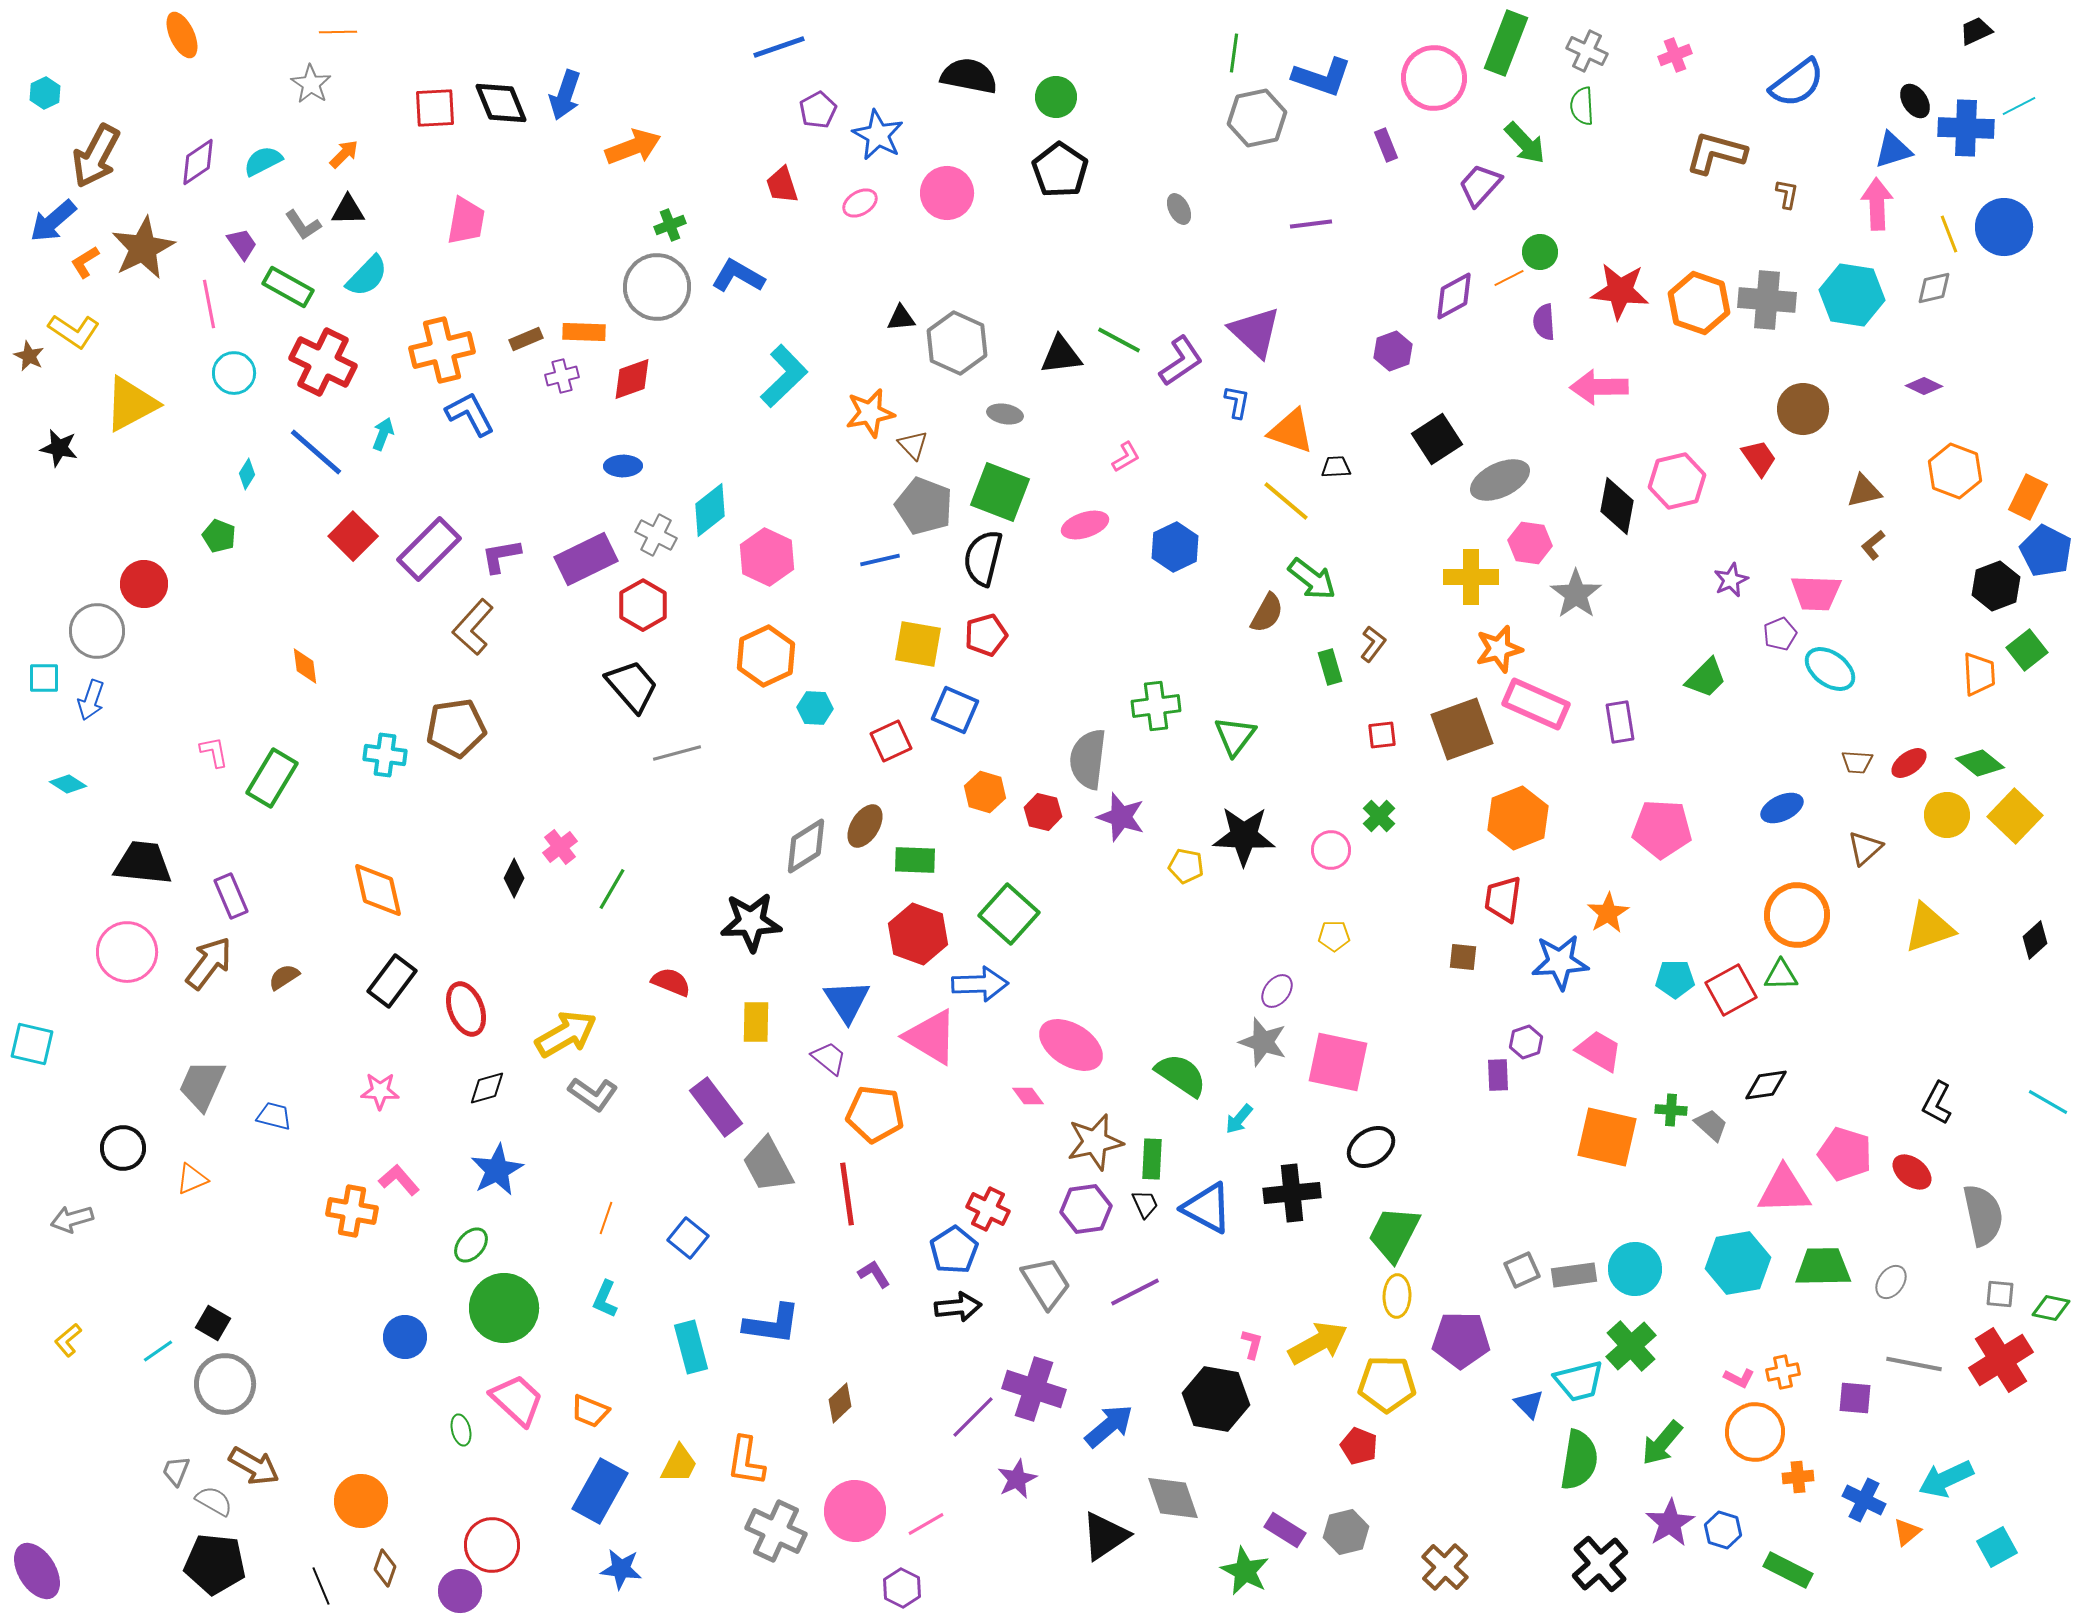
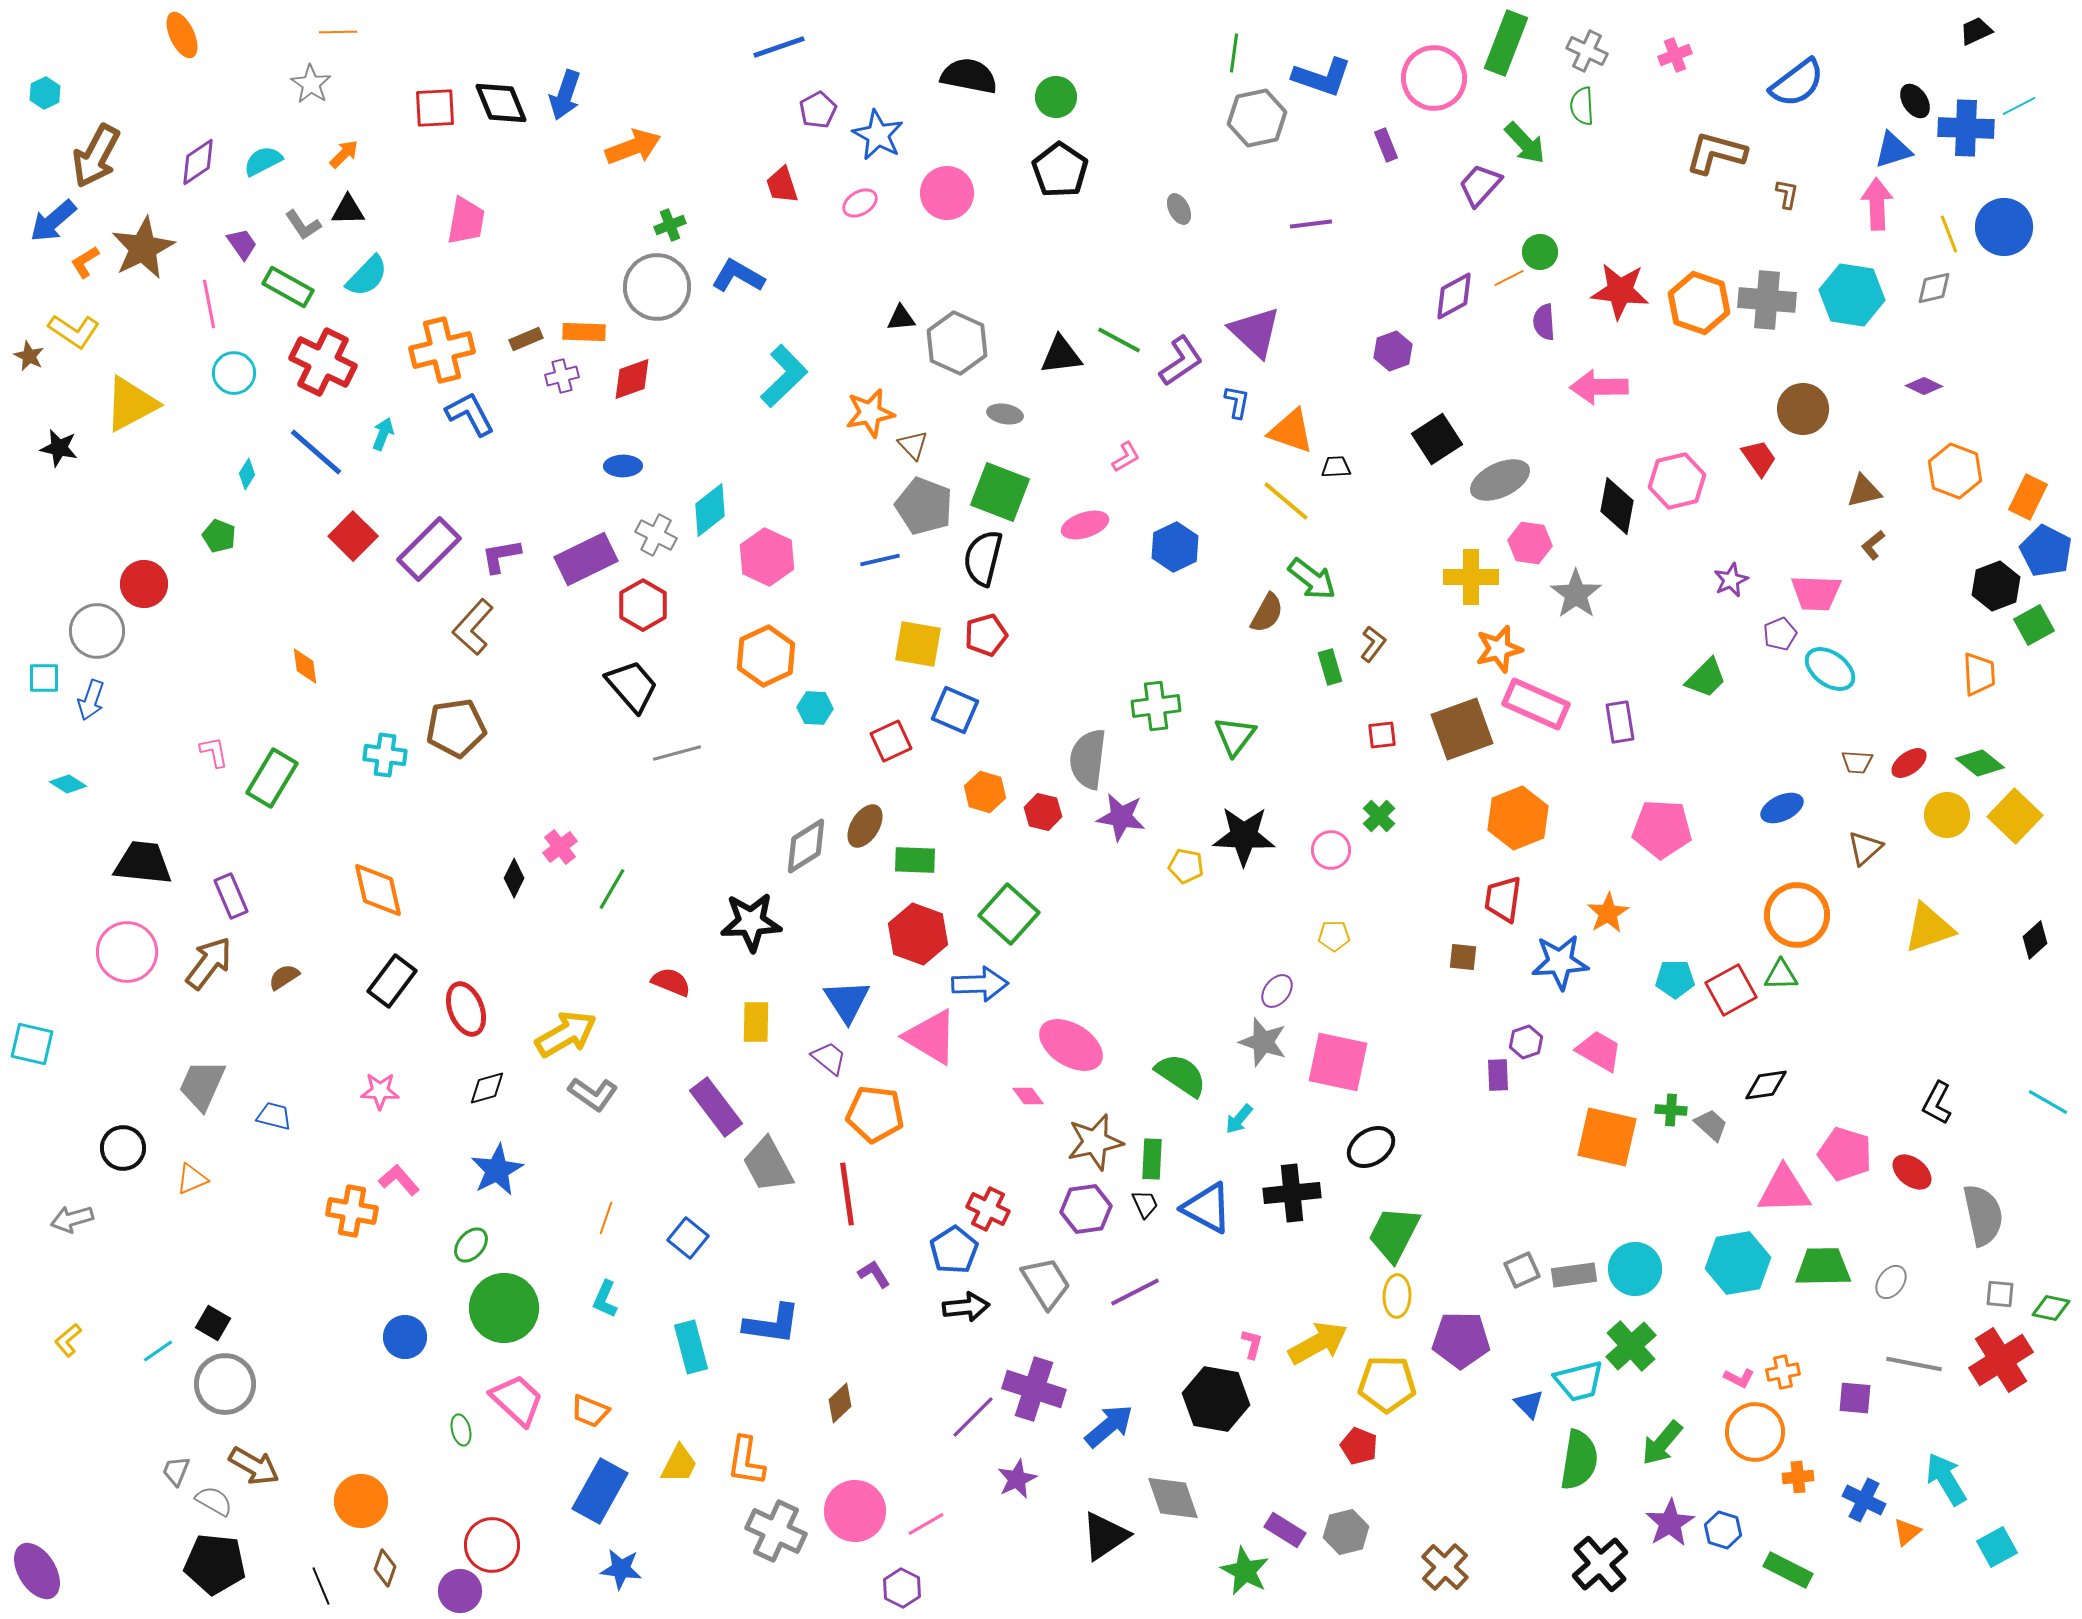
green square at (2027, 650): moved 7 px right, 25 px up; rotated 9 degrees clockwise
purple star at (1121, 817): rotated 9 degrees counterclockwise
black arrow at (958, 1307): moved 8 px right
cyan arrow at (1946, 1479): rotated 84 degrees clockwise
